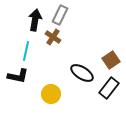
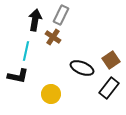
gray rectangle: moved 1 px right
black ellipse: moved 5 px up; rotated 10 degrees counterclockwise
